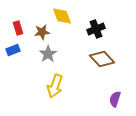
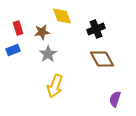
brown diamond: rotated 15 degrees clockwise
